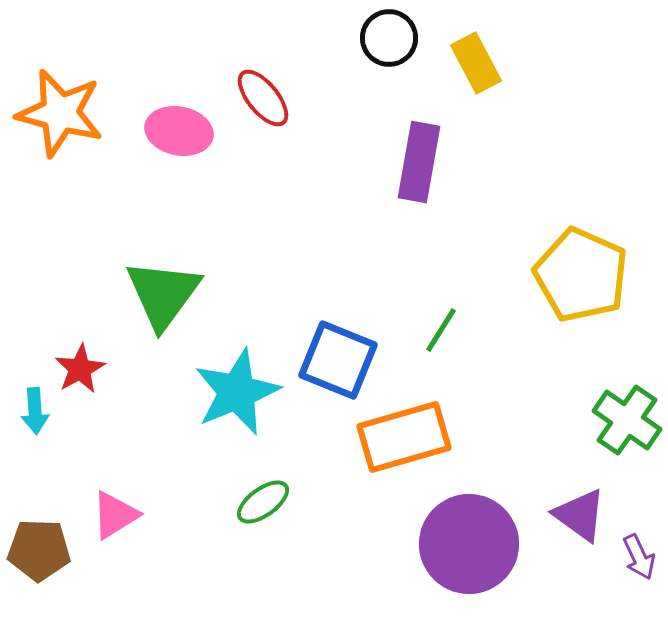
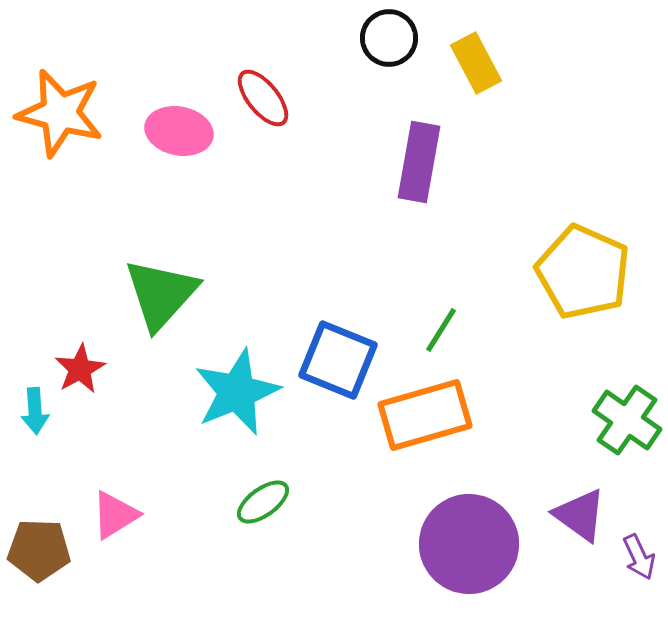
yellow pentagon: moved 2 px right, 3 px up
green triangle: moved 2 px left; rotated 6 degrees clockwise
orange rectangle: moved 21 px right, 22 px up
